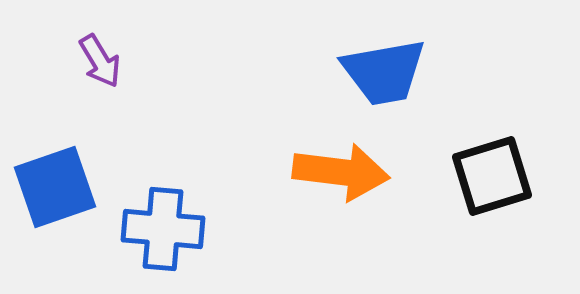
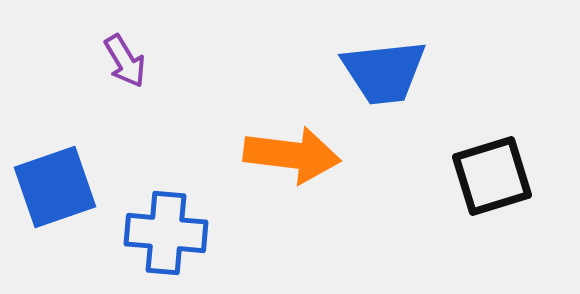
purple arrow: moved 25 px right
blue trapezoid: rotated 4 degrees clockwise
orange arrow: moved 49 px left, 17 px up
blue cross: moved 3 px right, 4 px down
